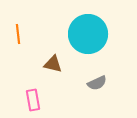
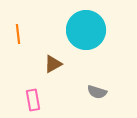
cyan circle: moved 2 px left, 4 px up
brown triangle: rotated 42 degrees counterclockwise
gray semicircle: moved 9 px down; rotated 42 degrees clockwise
